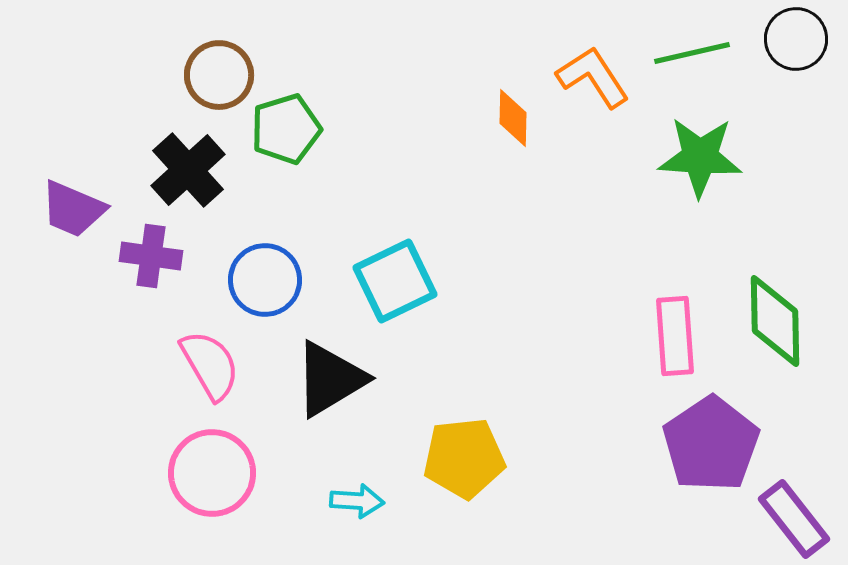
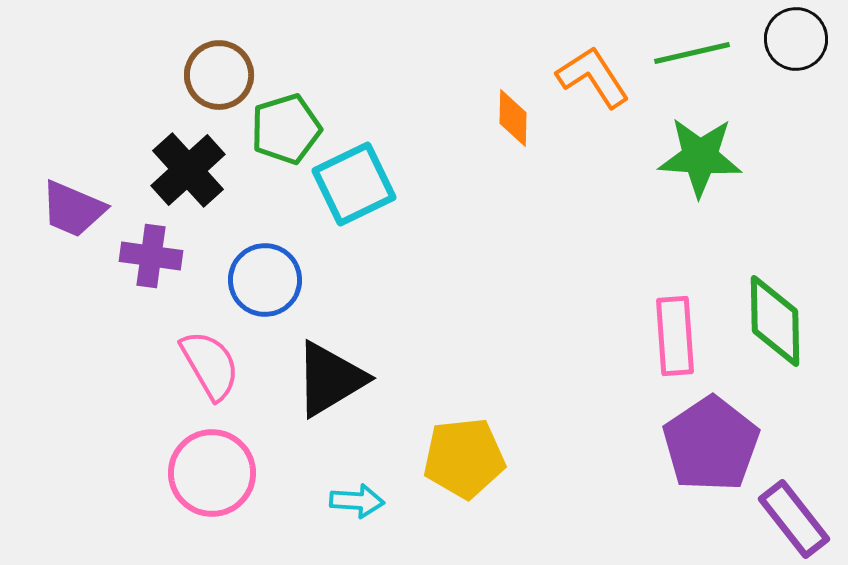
cyan square: moved 41 px left, 97 px up
